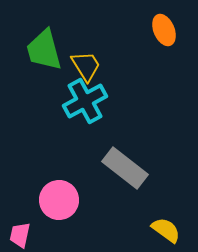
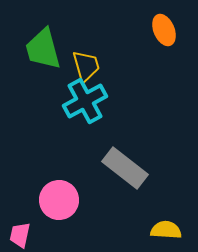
green trapezoid: moved 1 px left, 1 px up
yellow trapezoid: rotated 16 degrees clockwise
yellow semicircle: rotated 32 degrees counterclockwise
